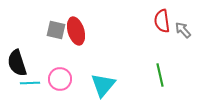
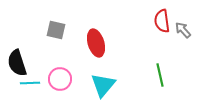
red ellipse: moved 20 px right, 12 px down
